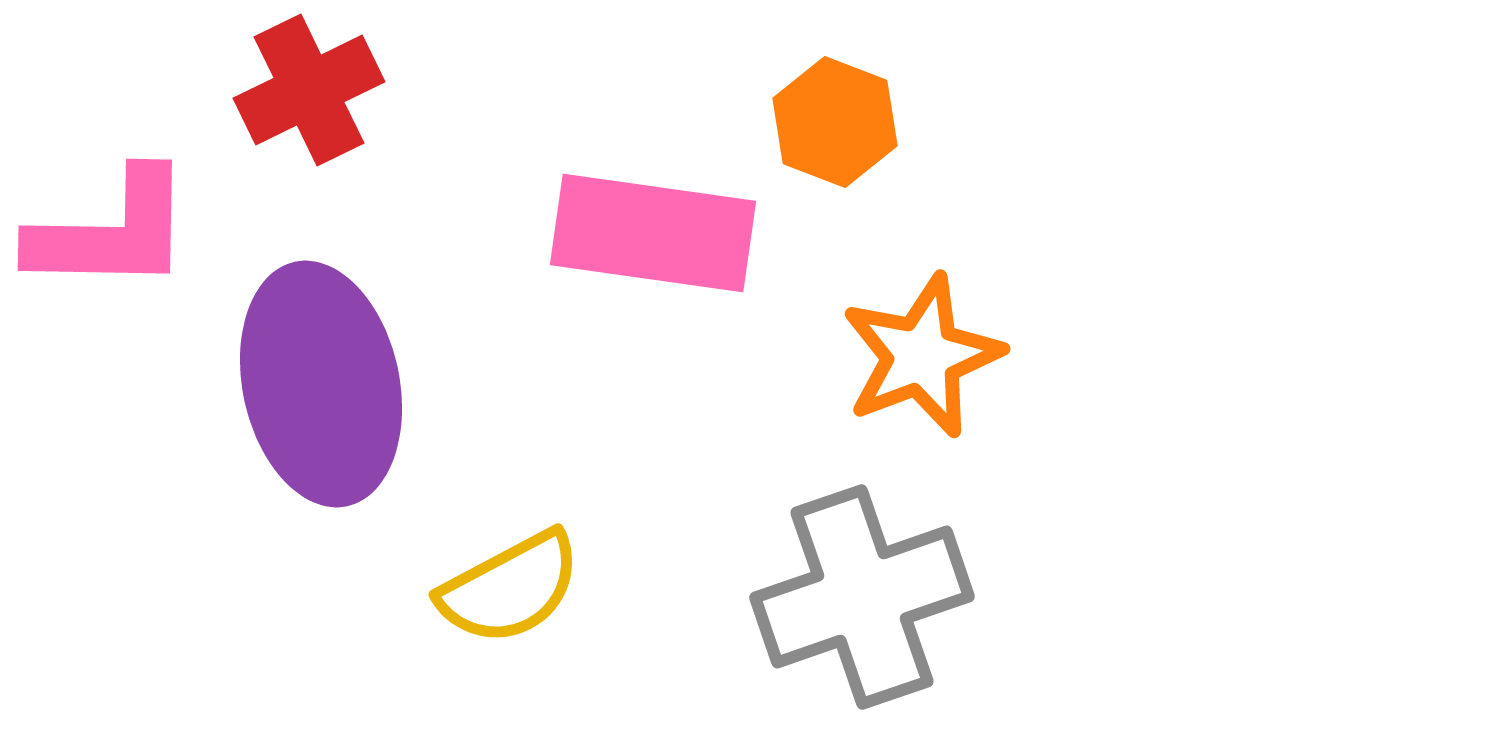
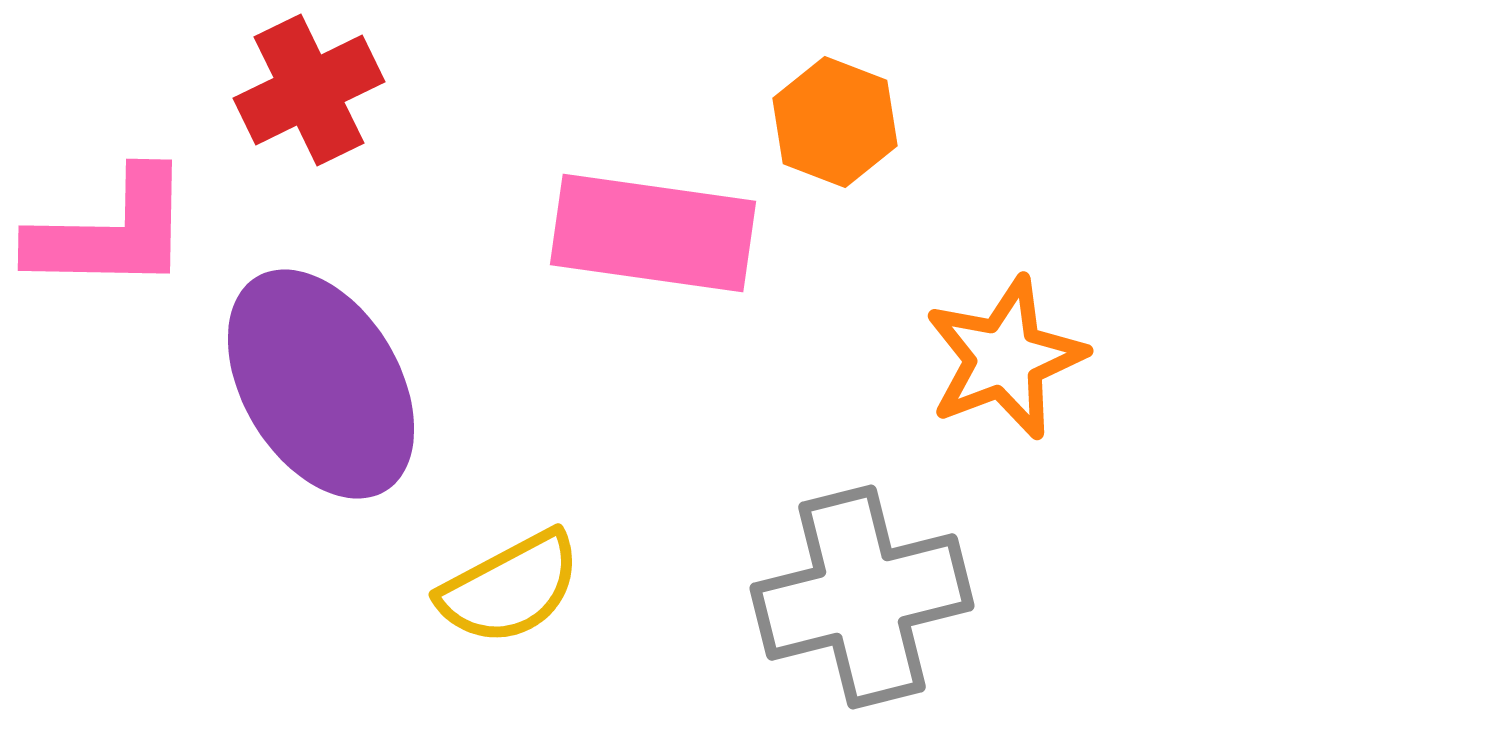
orange star: moved 83 px right, 2 px down
purple ellipse: rotated 19 degrees counterclockwise
gray cross: rotated 5 degrees clockwise
